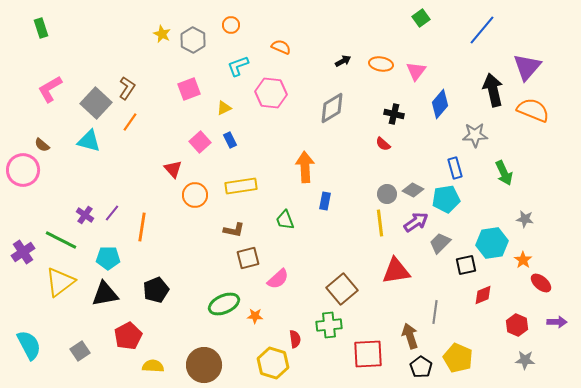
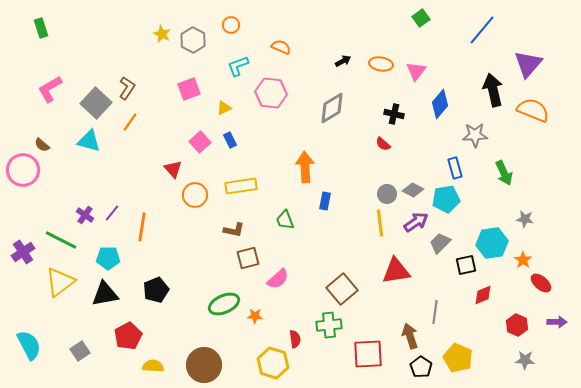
purple triangle at (527, 67): moved 1 px right, 3 px up
